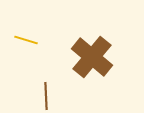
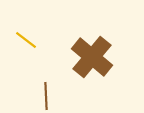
yellow line: rotated 20 degrees clockwise
